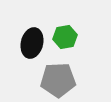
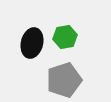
gray pentagon: moved 6 px right; rotated 16 degrees counterclockwise
